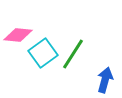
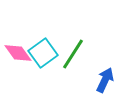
pink diamond: moved 18 px down; rotated 48 degrees clockwise
blue arrow: rotated 10 degrees clockwise
